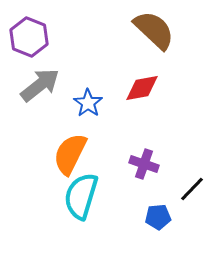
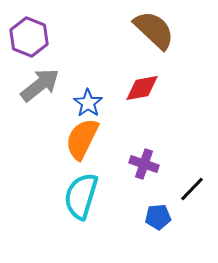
orange semicircle: moved 12 px right, 15 px up
